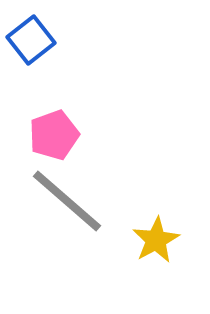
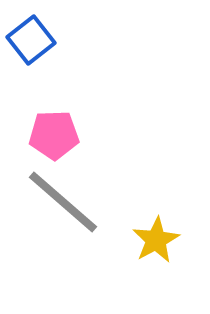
pink pentagon: rotated 18 degrees clockwise
gray line: moved 4 px left, 1 px down
